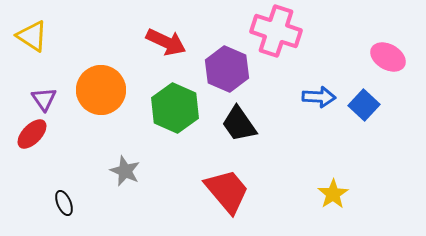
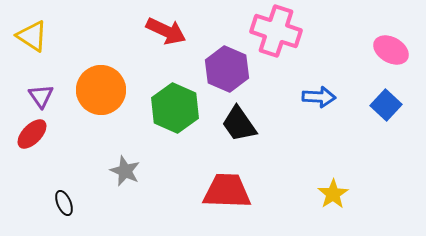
red arrow: moved 11 px up
pink ellipse: moved 3 px right, 7 px up
purple triangle: moved 3 px left, 3 px up
blue square: moved 22 px right
red trapezoid: rotated 48 degrees counterclockwise
